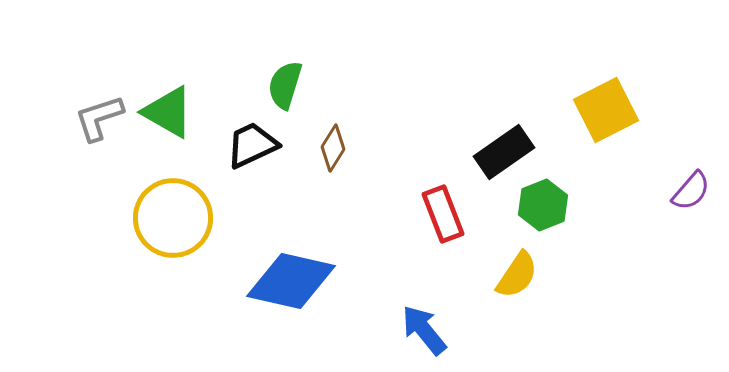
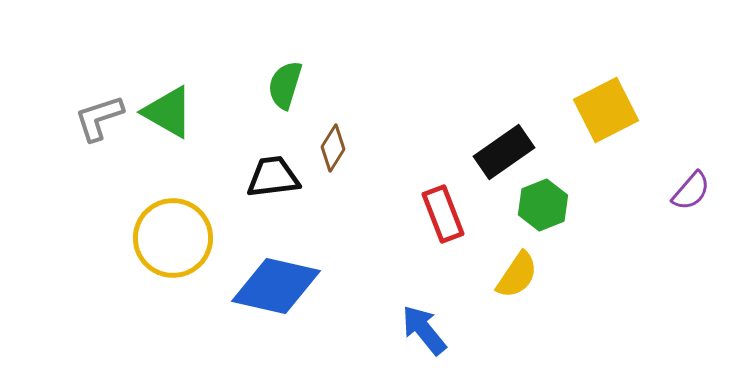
black trapezoid: moved 21 px right, 32 px down; rotated 18 degrees clockwise
yellow circle: moved 20 px down
blue diamond: moved 15 px left, 5 px down
